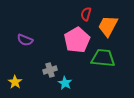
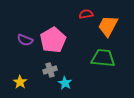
red semicircle: rotated 64 degrees clockwise
pink pentagon: moved 24 px left
yellow star: moved 5 px right
